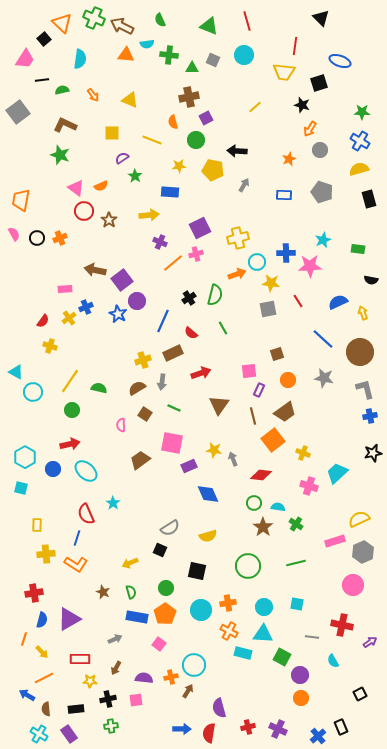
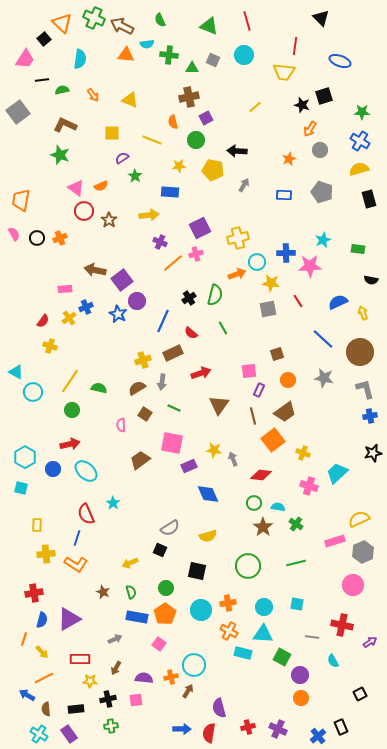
black square at (319, 83): moved 5 px right, 13 px down
